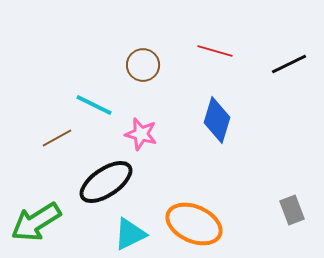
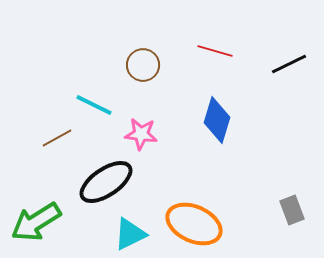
pink star: rotated 8 degrees counterclockwise
